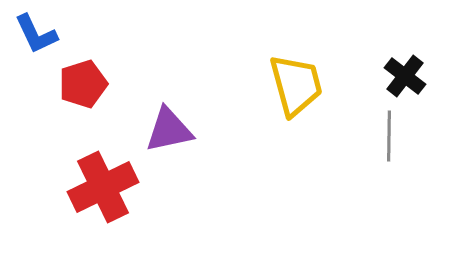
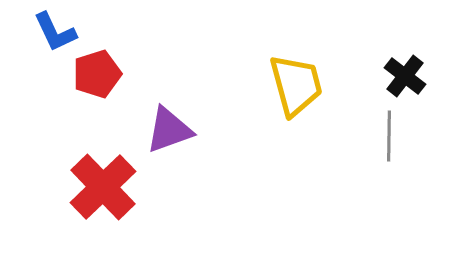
blue L-shape: moved 19 px right, 2 px up
red pentagon: moved 14 px right, 10 px up
purple triangle: rotated 8 degrees counterclockwise
red cross: rotated 18 degrees counterclockwise
